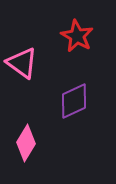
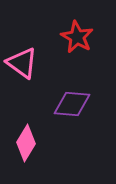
red star: moved 1 px down
purple diamond: moved 2 px left, 3 px down; rotated 30 degrees clockwise
